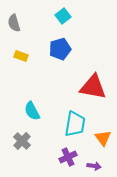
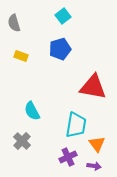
cyan trapezoid: moved 1 px right, 1 px down
orange triangle: moved 6 px left, 6 px down
